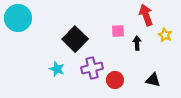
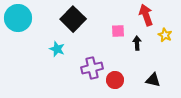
black square: moved 2 px left, 20 px up
cyan star: moved 20 px up
